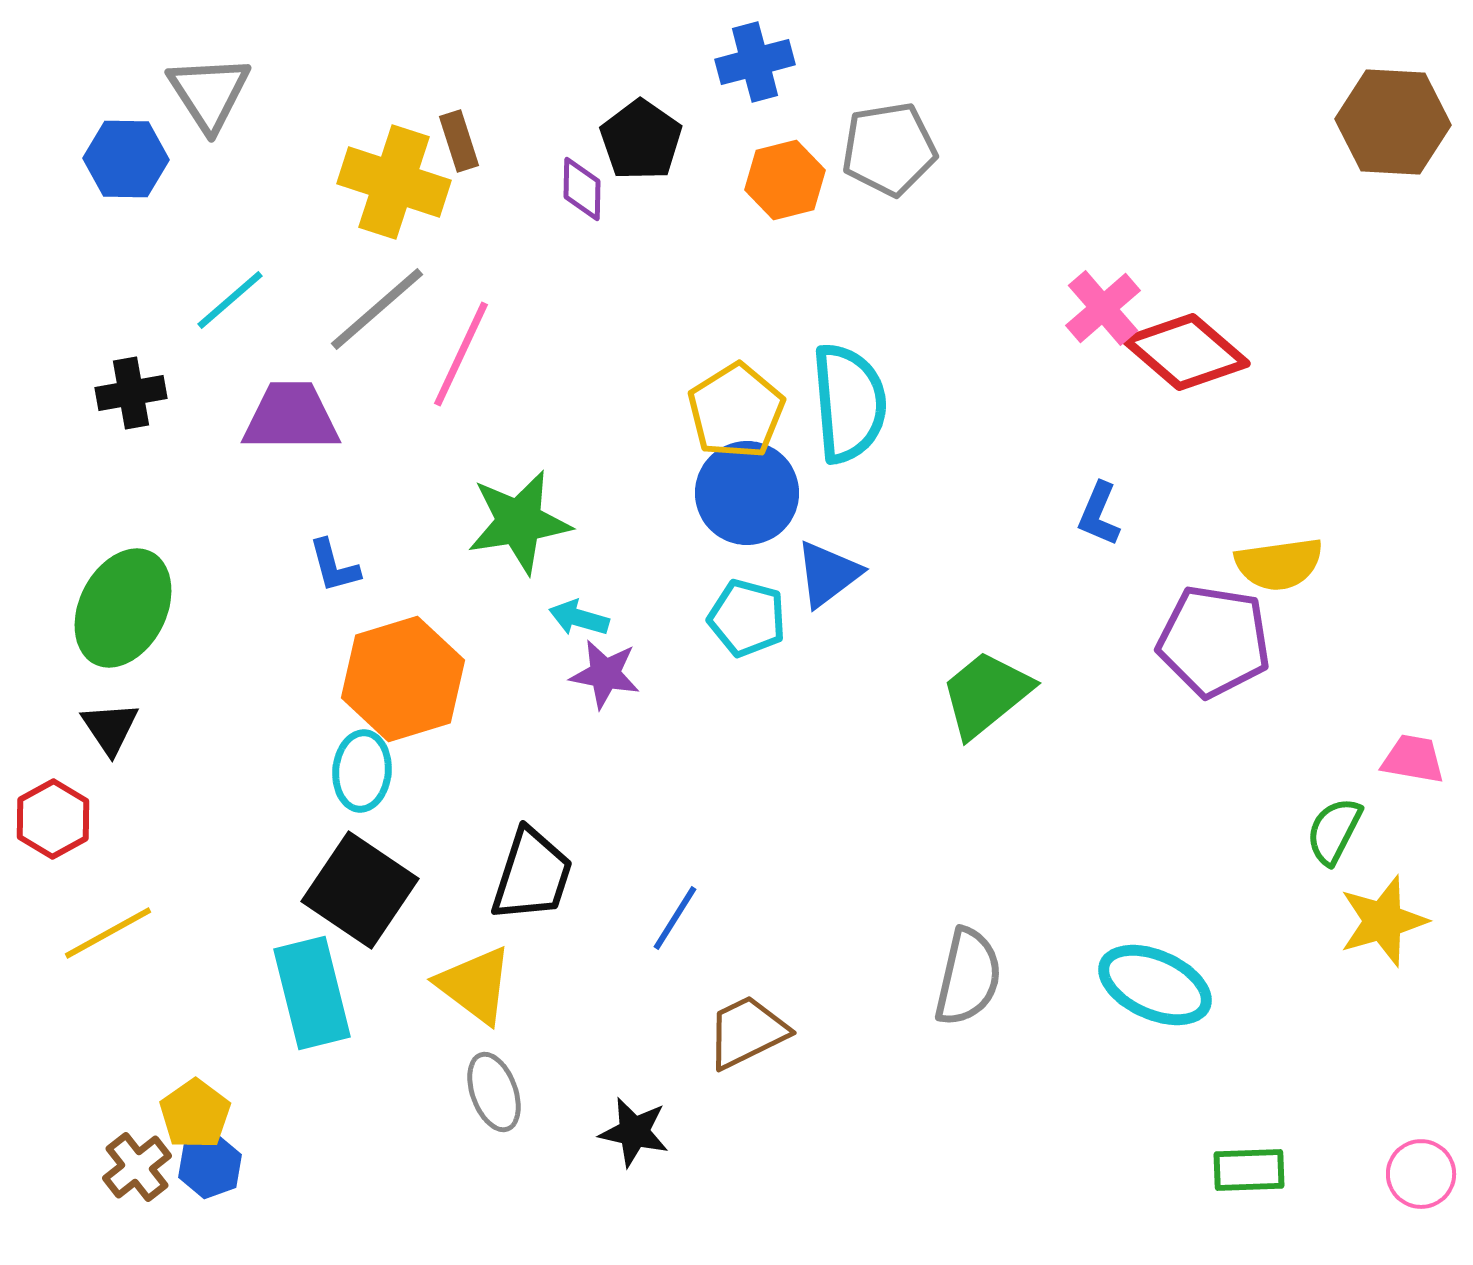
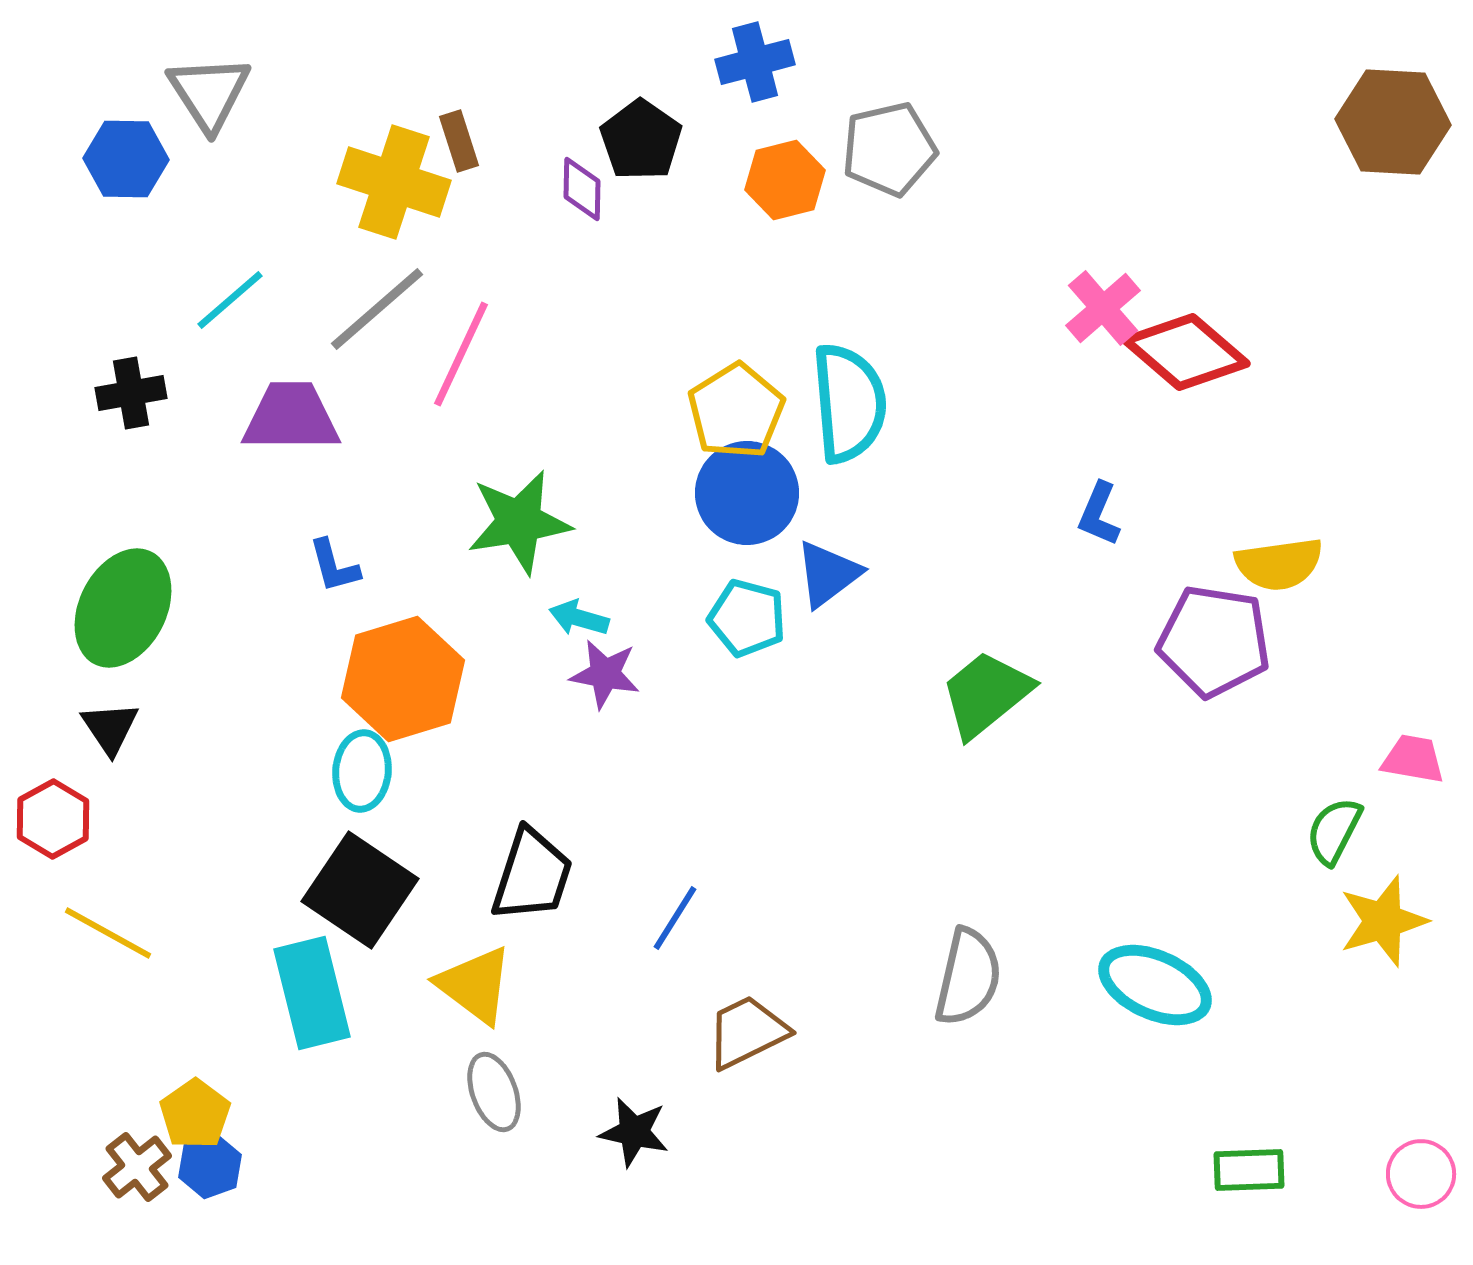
gray pentagon at (889, 149): rotated 4 degrees counterclockwise
yellow line at (108, 933): rotated 58 degrees clockwise
